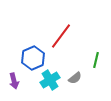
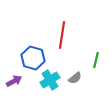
red line: moved 1 px right, 1 px up; rotated 28 degrees counterclockwise
blue hexagon: rotated 20 degrees counterclockwise
purple arrow: rotated 105 degrees counterclockwise
